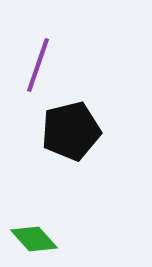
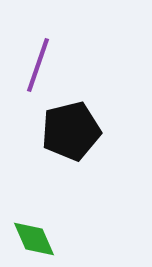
green diamond: rotated 18 degrees clockwise
